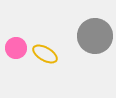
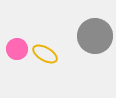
pink circle: moved 1 px right, 1 px down
